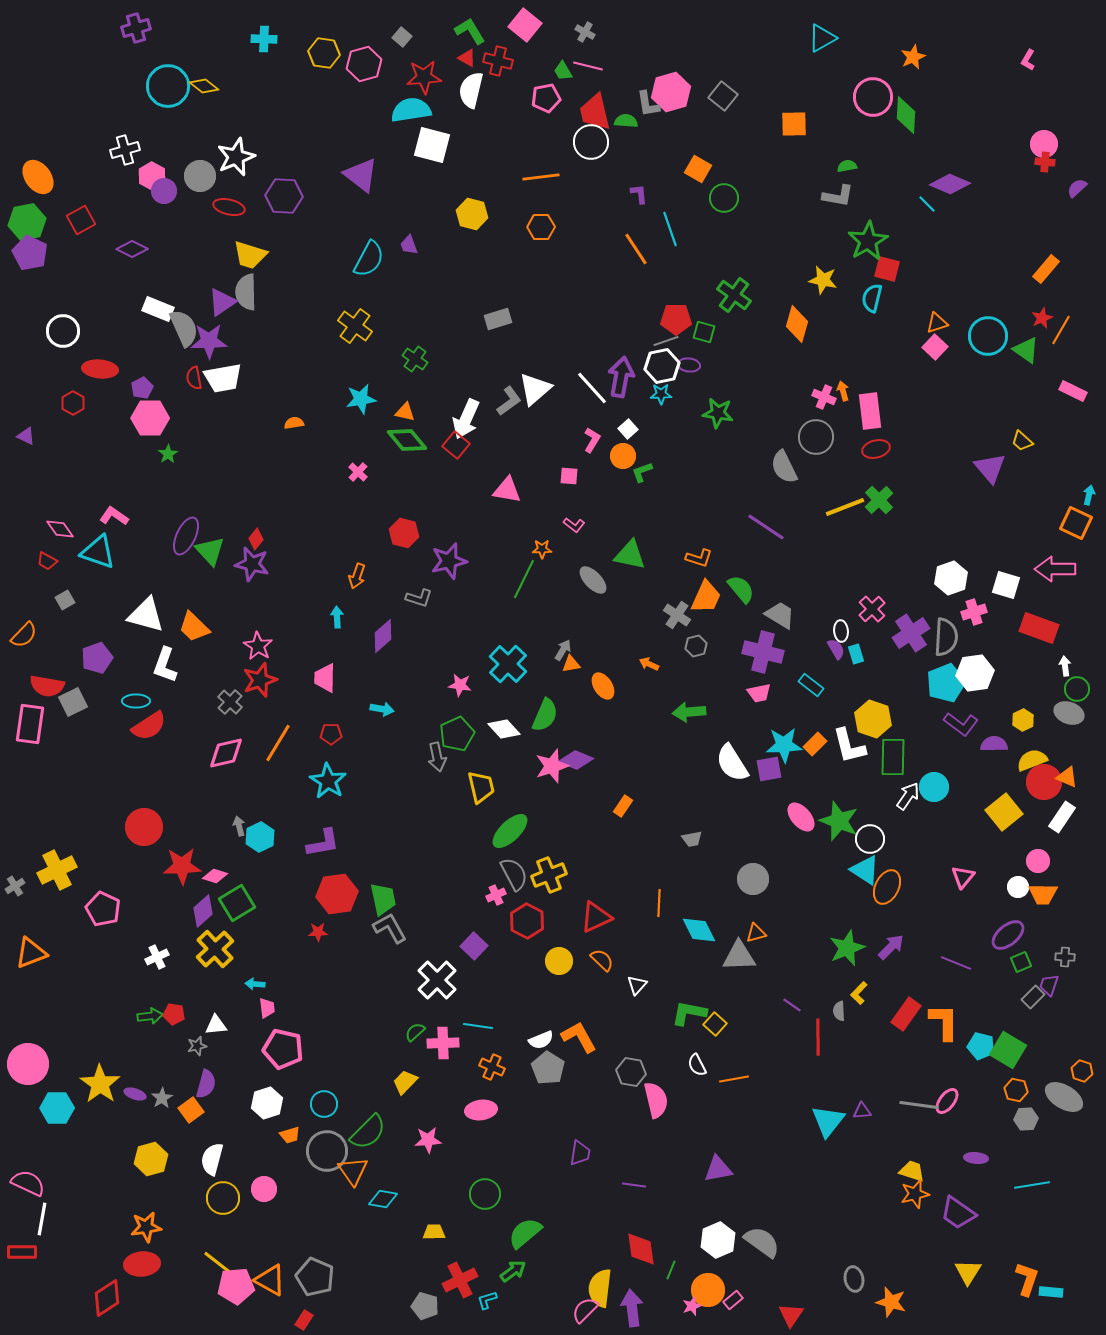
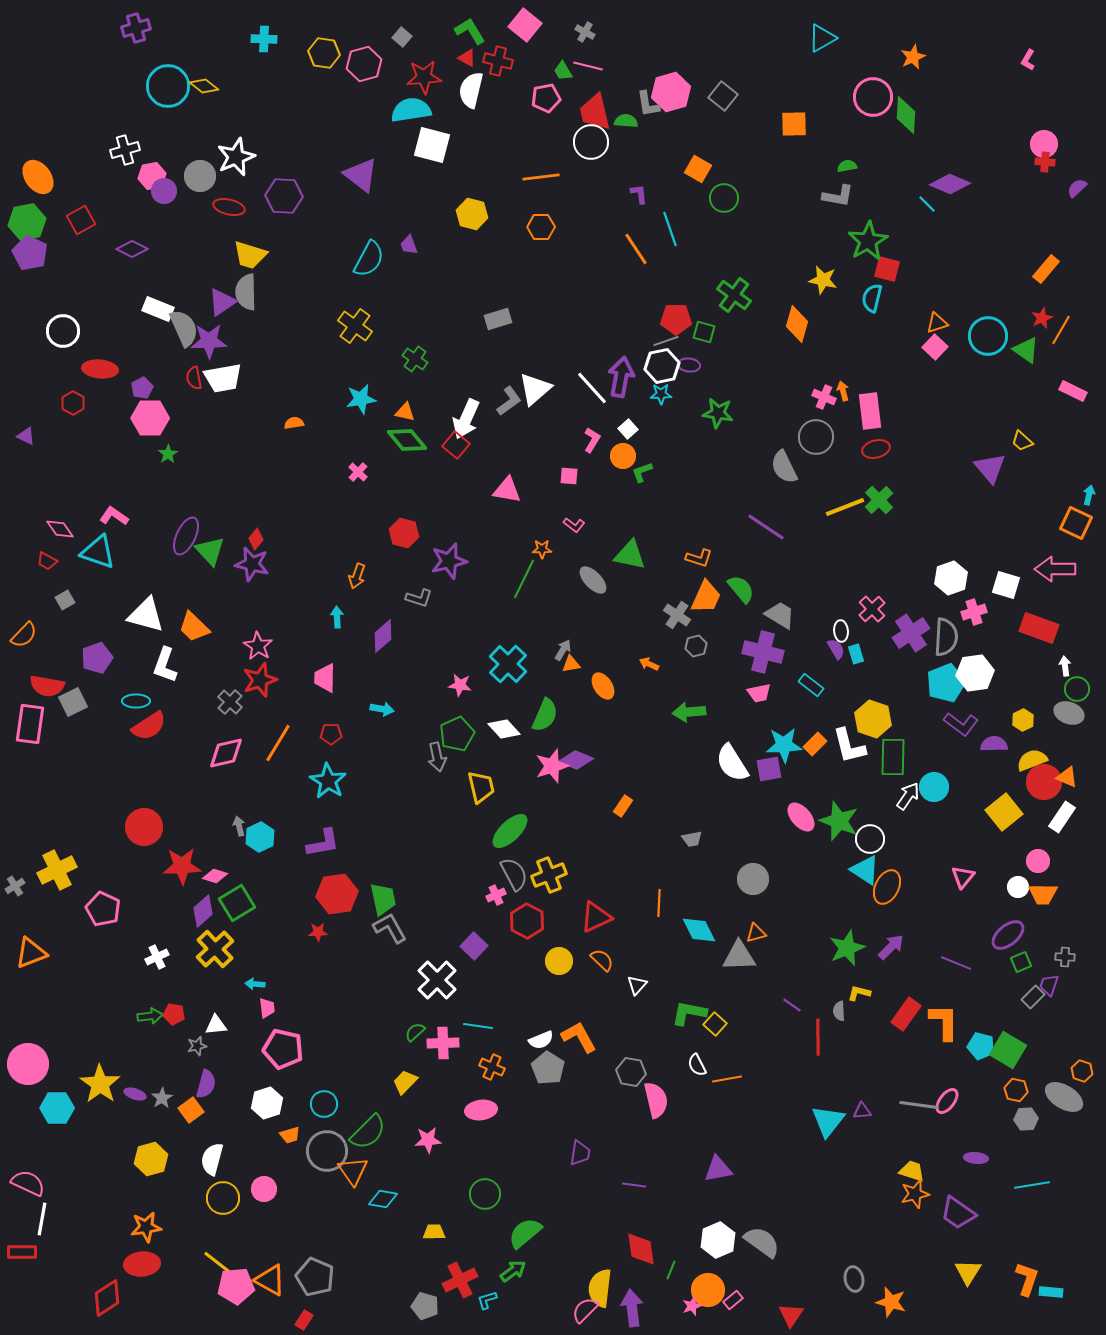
pink hexagon at (152, 176): rotated 20 degrees clockwise
yellow L-shape at (859, 993): rotated 60 degrees clockwise
orange line at (734, 1079): moved 7 px left
